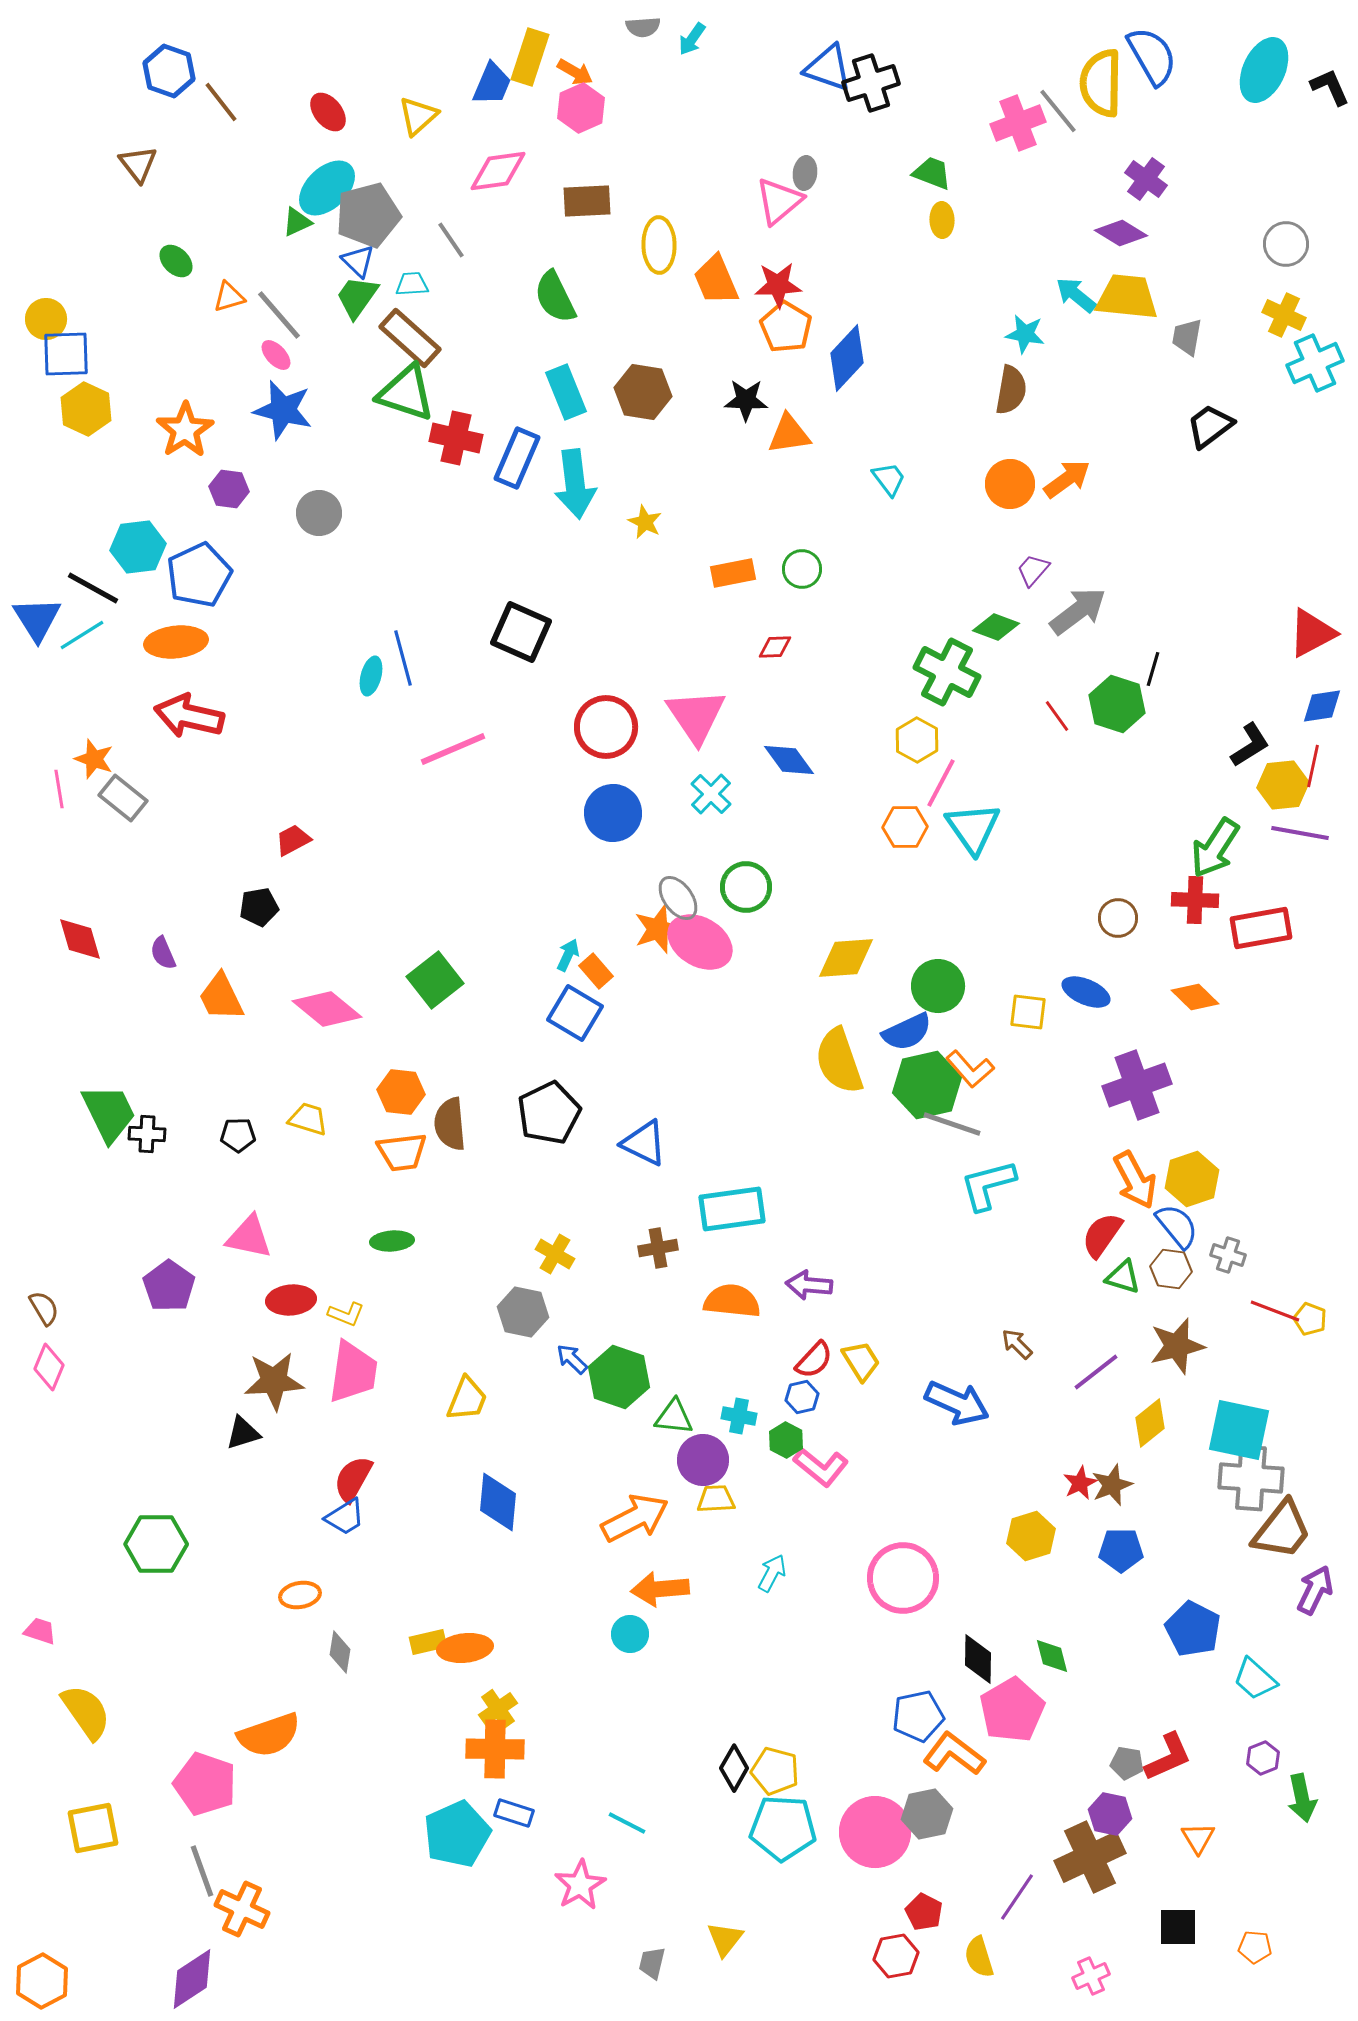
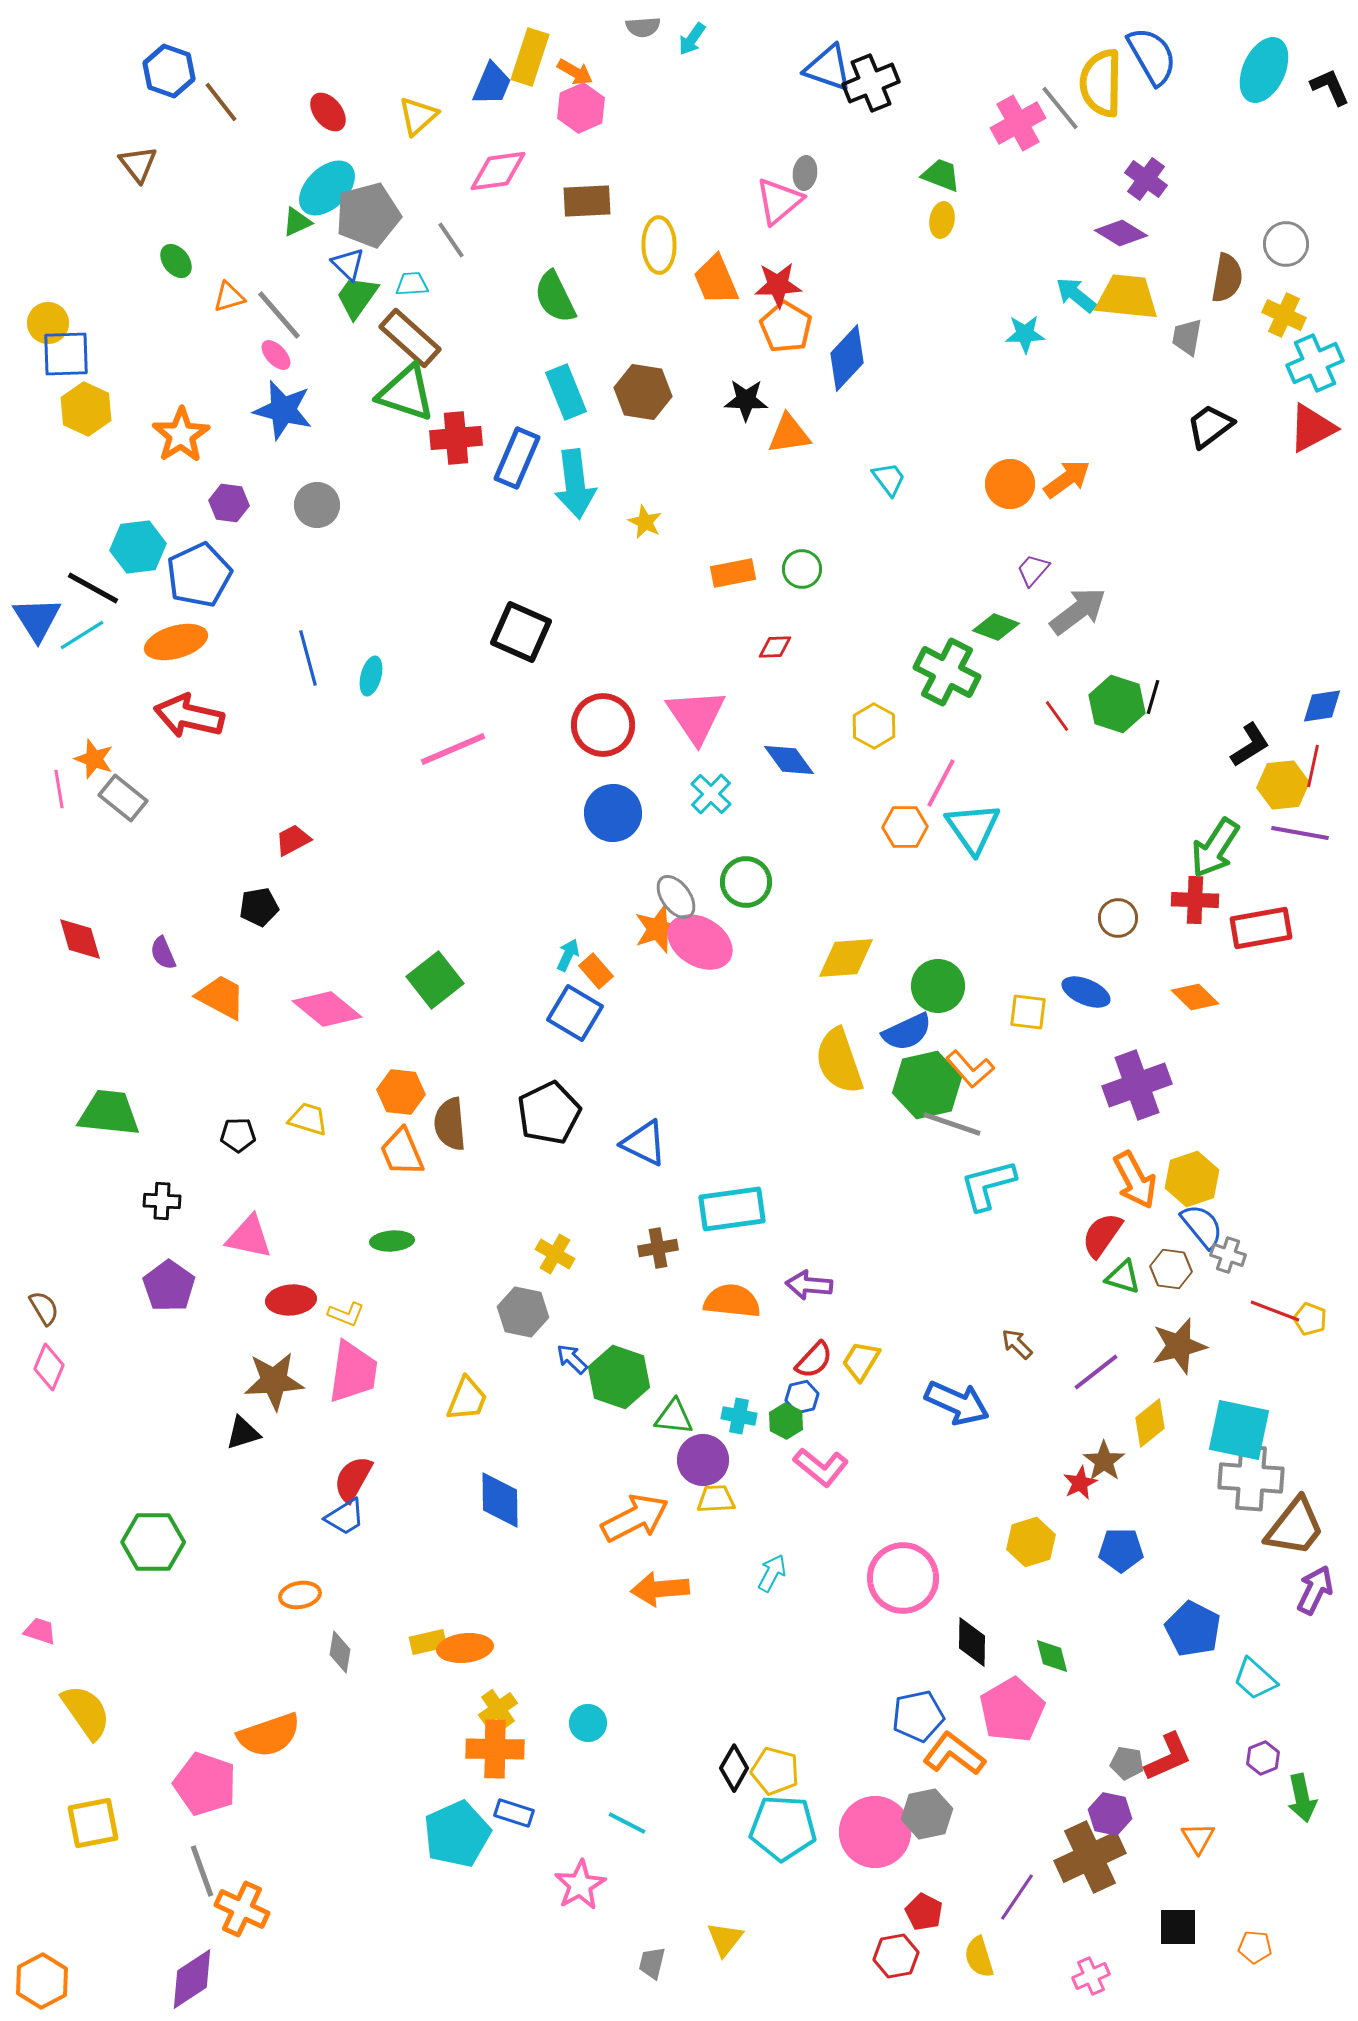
black cross at (871, 83): rotated 4 degrees counterclockwise
gray line at (1058, 111): moved 2 px right, 3 px up
pink cross at (1018, 123): rotated 8 degrees counterclockwise
green trapezoid at (932, 173): moved 9 px right, 2 px down
yellow ellipse at (942, 220): rotated 12 degrees clockwise
green ellipse at (176, 261): rotated 8 degrees clockwise
blue triangle at (358, 261): moved 10 px left, 3 px down
yellow circle at (46, 319): moved 2 px right, 4 px down
cyan star at (1025, 334): rotated 12 degrees counterclockwise
brown semicircle at (1011, 390): moved 216 px right, 112 px up
orange star at (185, 430): moved 4 px left, 5 px down
red cross at (456, 438): rotated 18 degrees counterclockwise
purple hexagon at (229, 489): moved 14 px down
gray circle at (319, 513): moved 2 px left, 8 px up
red triangle at (1312, 633): moved 205 px up
orange ellipse at (176, 642): rotated 10 degrees counterclockwise
blue line at (403, 658): moved 95 px left
black line at (1153, 669): moved 28 px down
red circle at (606, 727): moved 3 px left, 2 px up
yellow hexagon at (917, 740): moved 43 px left, 14 px up
green circle at (746, 887): moved 5 px up
gray ellipse at (678, 898): moved 2 px left, 1 px up
orange trapezoid at (221, 997): rotated 144 degrees clockwise
green trapezoid at (109, 1113): rotated 58 degrees counterclockwise
black cross at (147, 1134): moved 15 px right, 67 px down
orange trapezoid at (402, 1152): rotated 74 degrees clockwise
blue semicircle at (1177, 1226): moved 25 px right
brown star at (1177, 1346): moved 2 px right
yellow trapezoid at (861, 1361): rotated 117 degrees counterclockwise
green hexagon at (786, 1440): moved 19 px up
brown star at (1112, 1485): moved 8 px left, 24 px up; rotated 15 degrees counterclockwise
blue diamond at (498, 1502): moved 2 px right, 2 px up; rotated 6 degrees counterclockwise
brown trapezoid at (1282, 1530): moved 13 px right, 3 px up
yellow hexagon at (1031, 1536): moved 6 px down
green hexagon at (156, 1544): moved 3 px left, 2 px up
cyan circle at (630, 1634): moved 42 px left, 89 px down
black diamond at (978, 1659): moved 6 px left, 17 px up
yellow square at (93, 1828): moved 5 px up
